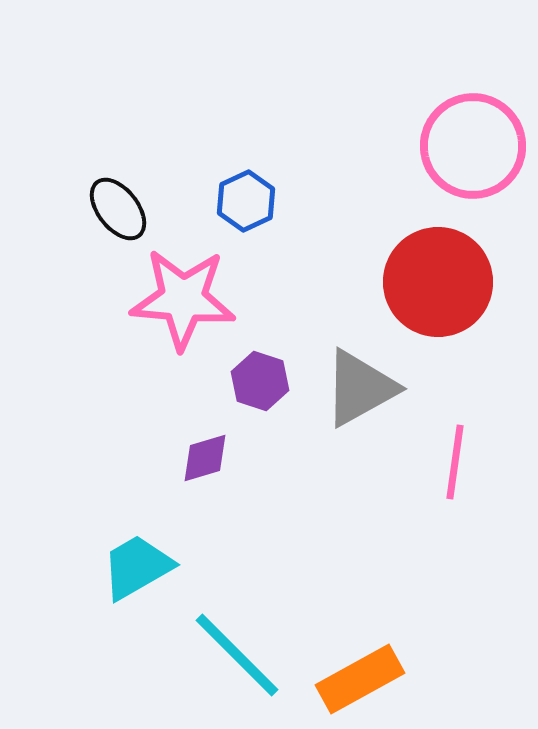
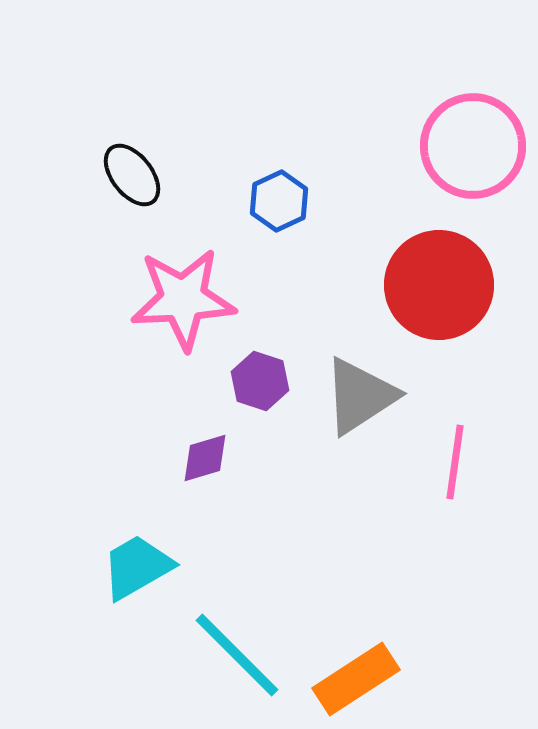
blue hexagon: moved 33 px right
black ellipse: moved 14 px right, 34 px up
red circle: moved 1 px right, 3 px down
pink star: rotated 8 degrees counterclockwise
gray triangle: moved 8 px down; rotated 4 degrees counterclockwise
orange rectangle: moved 4 px left; rotated 4 degrees counterclockwise
